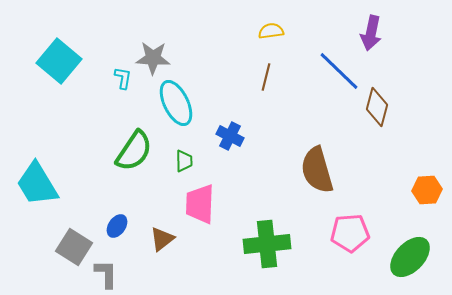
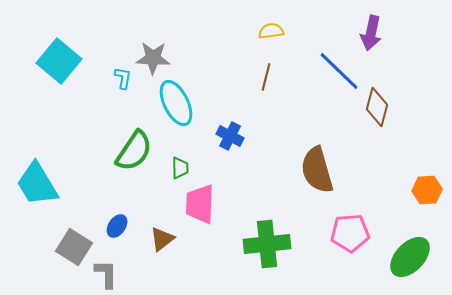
green trapezoid: moved 4 px left, 7 px down
